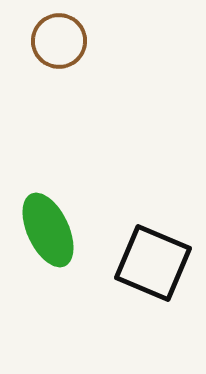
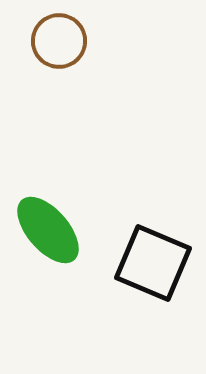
green ellipse: rotated 16 degrees counterclockwise
